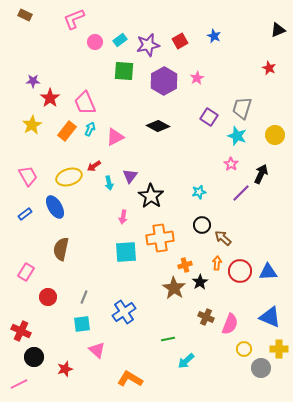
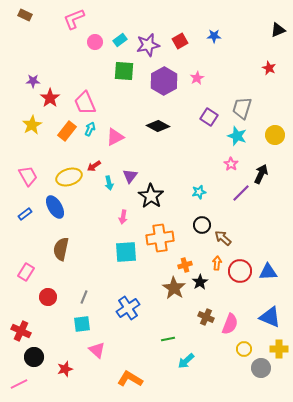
blue star at (214, 36): rotated 24 degrees counterclockwise
blue cross at (124, 312): moved 4 px right, 4 px up
